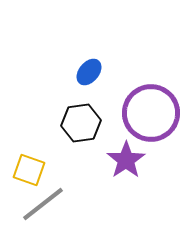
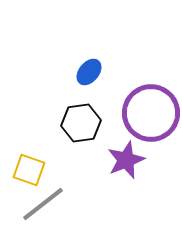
purple star: rotated 12 degrees clockwise
